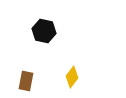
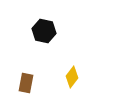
brown rectangle: moved 2 px down
